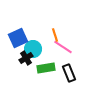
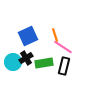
blue square: moved 10 px right, 2 px up
cyan circle: moved 20 px left, 13 px down
green rectangle: moved 2 px left, 5 px up
black rectangle: moved 5 px left, 7 px up; rotated 36 degrees clockwise
